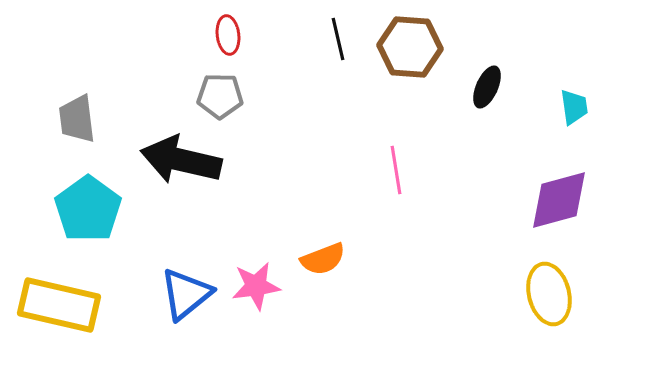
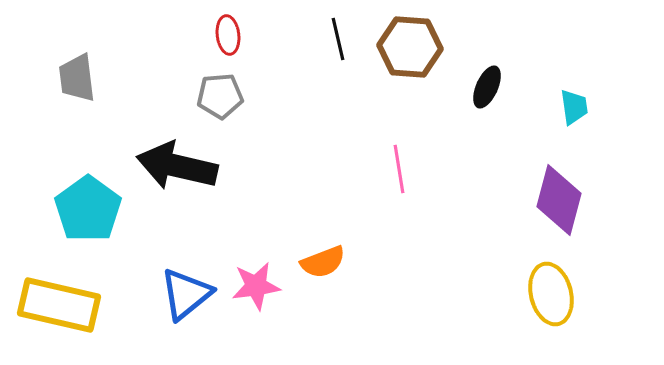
gray pentagon: rotated 6 degrees counterclockwise
gray trapezoid: moved 41 px up
black arrow: moved 4 px left, 6 px down
pink line: moved 3 px right, 1 px up
purple diamond: rotated 60 degrees counterclockwise
orange semicircle: moved 3 px down
yellow ellipse: moved 2 px right
